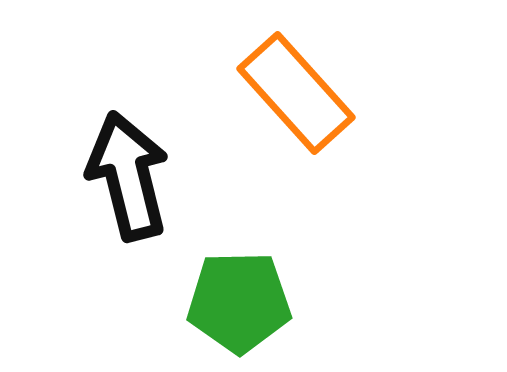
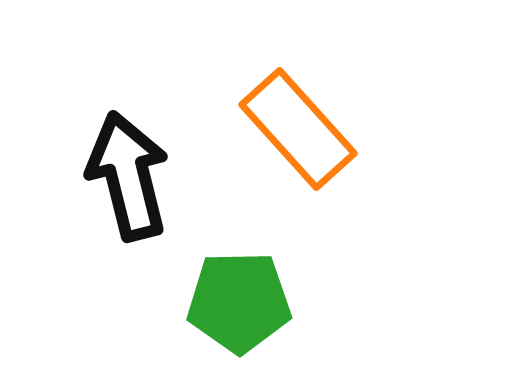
orange rectangle: moved 2 px right, 36 px down
